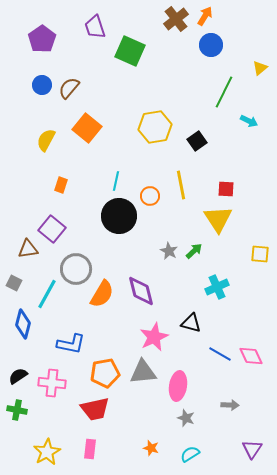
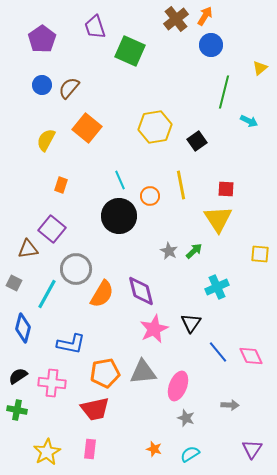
green line at (224, 92): rotated 12 degrees counterclockwise
cyan line at (116, 181): moved 4 px right, 1 px up; rotated 36 degrees counterclockwise
black triangle at (191, 323): rotated 50 degrees clockwise
blue diamond at (23, 324): moved 4 px down
pink star at (154, 337): moved 8 px up
blue line at (220, 354): moved 2 px left, 2 px up; rotated 20 degrees clockwise
pink ellipse at (178, 386): rotated 12 degrees clockwise
orange star at (151, 448): moved 3 px right, 1 px down
